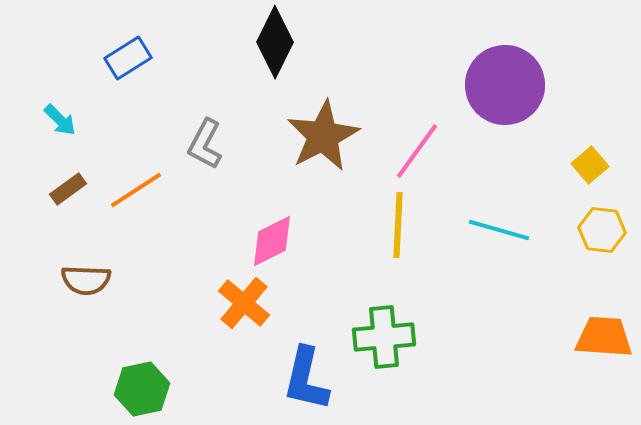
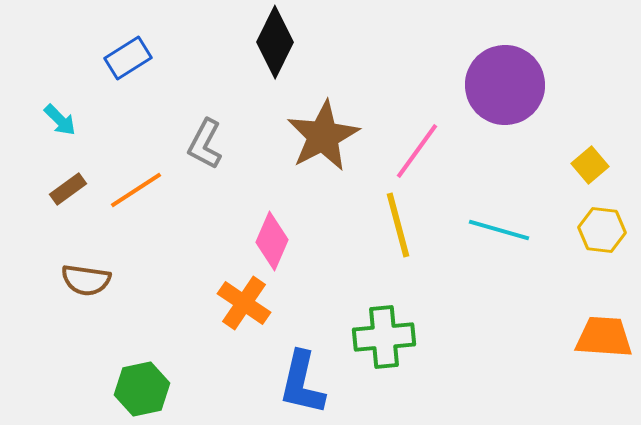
yellow line: rotated 18 degrees counterclockwise
pink diamond: rotated 40 degrees counterclockwise
brown semicircle: rotated 6 degrees clockwise
orange cross: rotated 6 degrees counterclockwise
blue L-shape: moved 4 px left, 4 px down
